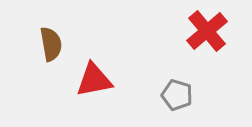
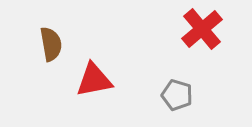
red cross: moved 5 px left, 2 px up
